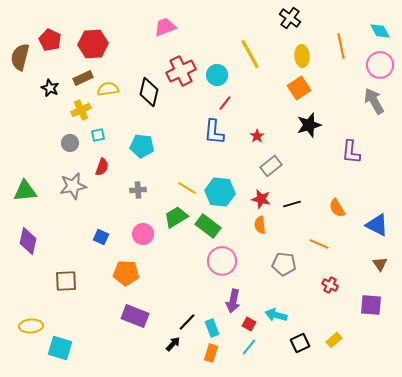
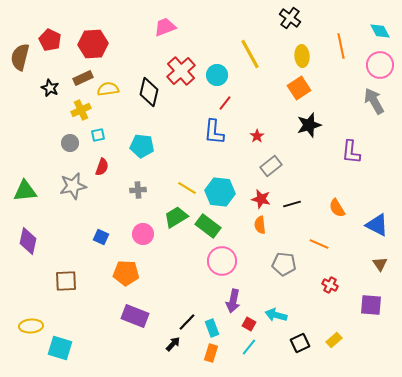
red cross at (181, 71): rotated 16 degrees counterclockwise
